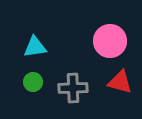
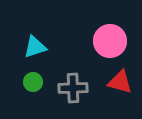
cyan triangle: rotated 10 degrees counterclockwise
